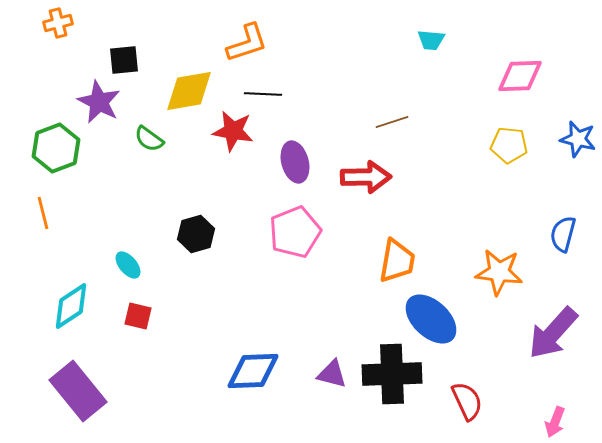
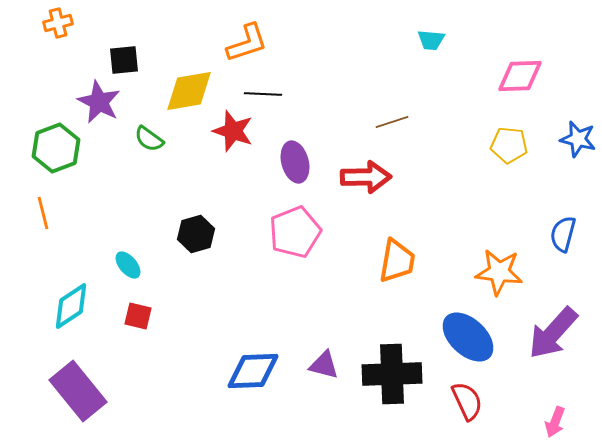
red star: rotated 9 degrees clockwise
blue ellipse: moved 37 px right, 18 px down
purple triangle: moved 8 px left, 9 px up
